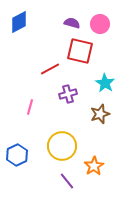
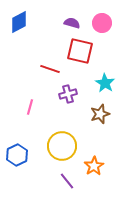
pink circle: moved 2 px right, 1 px up
red line: rotated 48 degrees clockwise
